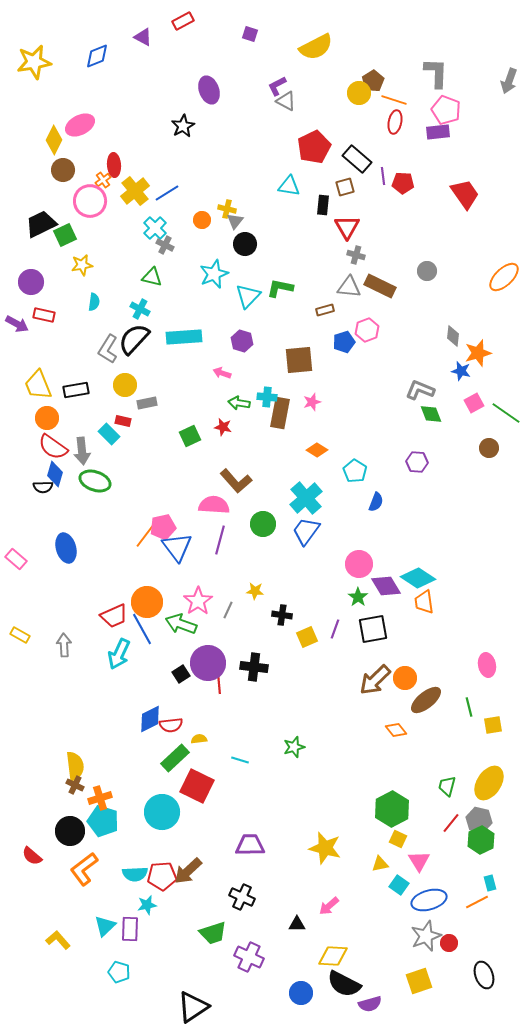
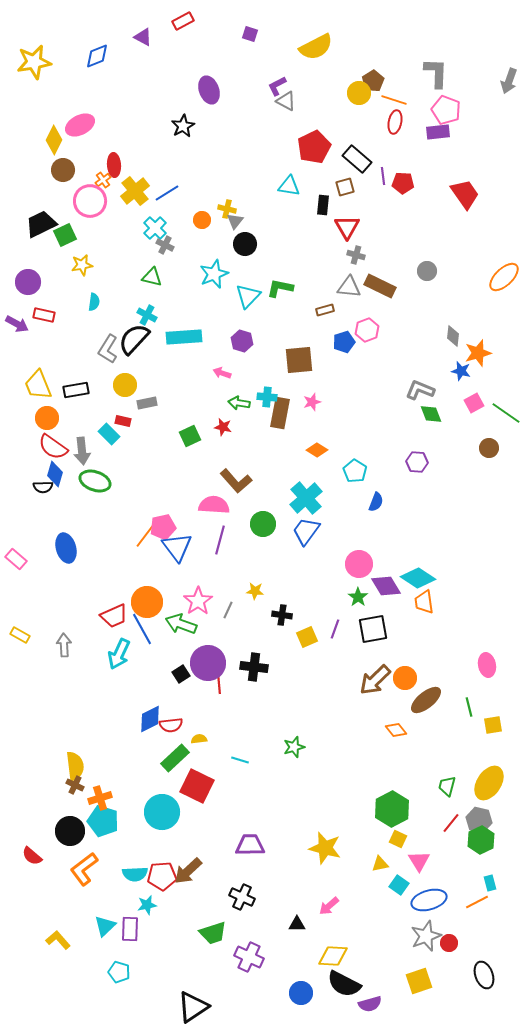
purple circle at (31, 282): moved 3 px left
cyan cross at (140, 309): moved 7 px right, 6 px down
